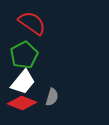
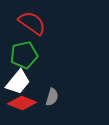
green pentagon: rotated 16 degrees clockwise
white trapezoid: moved 5 px left
